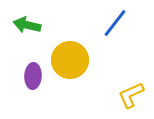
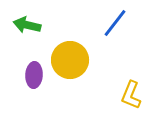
purple ellipse: moved 1 px right, 1 px up
yellow L-shape: rotated 44 degrees counterclockwise
